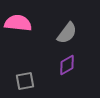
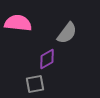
purple diamond: moved 20 px left, 6 px up
gray square: moved 10 px right, 3 px down
